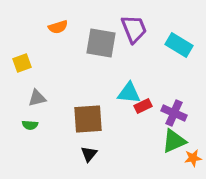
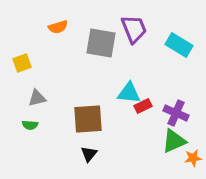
purple cross: moved 2 px right
